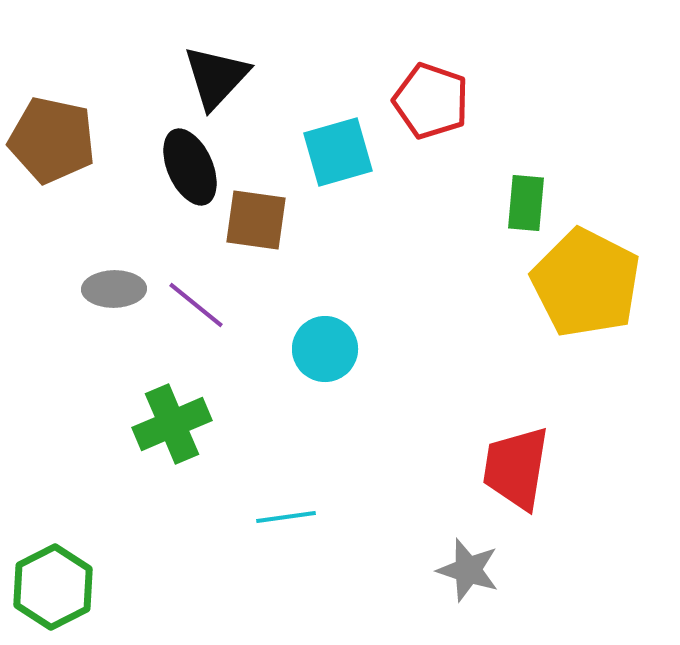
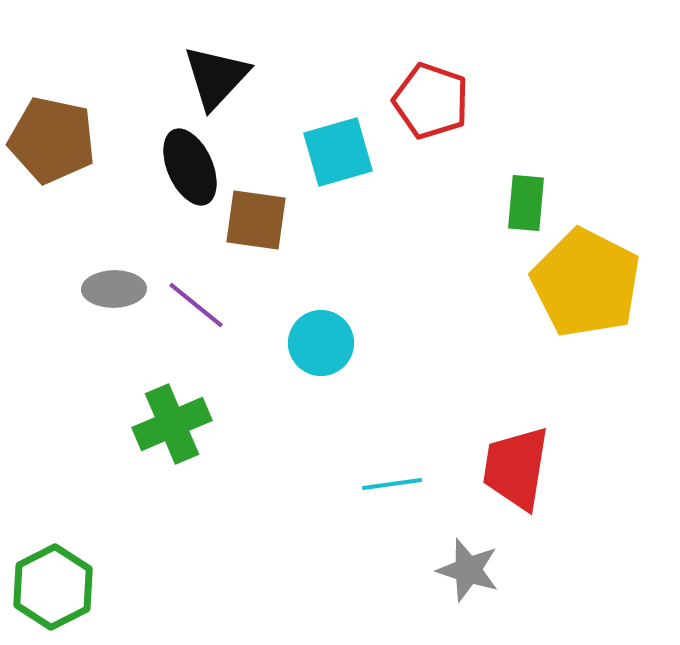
cyan circle: moved 4 px left, 6 px up
cyan line: moved 106 px right, 33 px up
